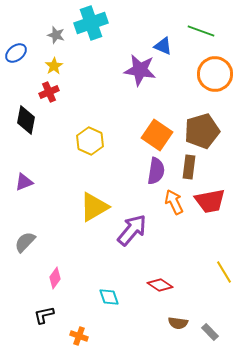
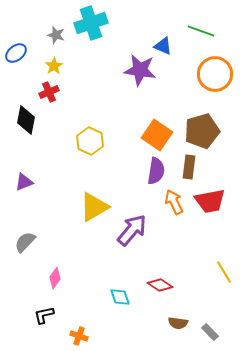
cyan diamond: moved 11 px right
